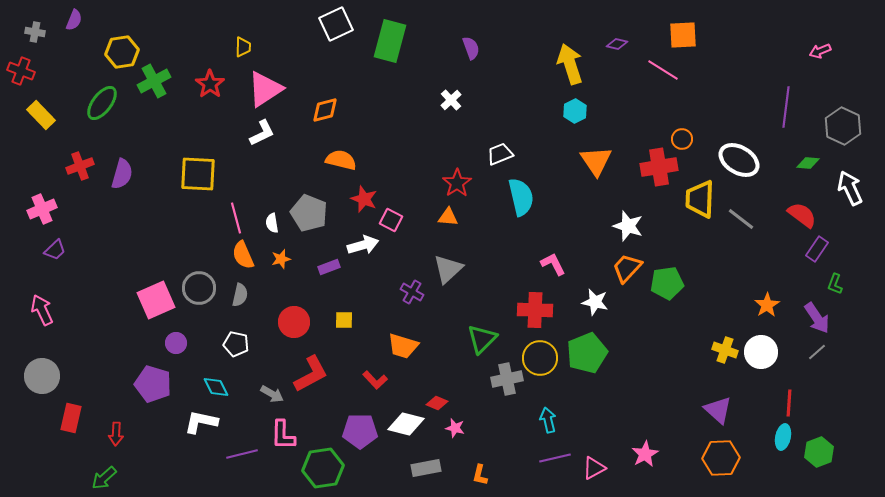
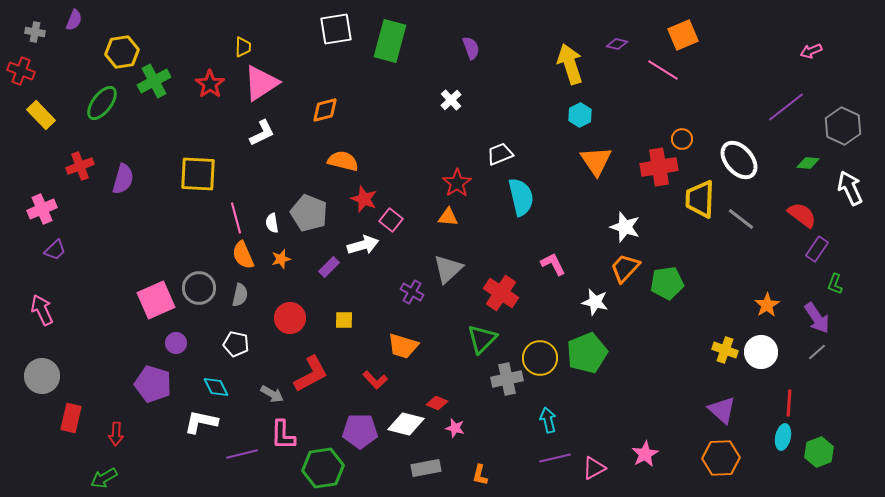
white square at (336, 24): moved 5 px down; rotated 16 degrees clockwise
orange square at (683, 35): rotated 20 degrees counterclockwise
pink arrow at (820, 51): moved 9 px left
pink triangle at (265, 89): moved 4 px left, 6 px up
purple line at (786, 107): rotated 45 degrees clockwise
cyan hexagon at (575, 111): moved 5 px right, 4 px down
orange semicircle at (341, 160): moved 2 px right, 1 px down
white ellipse at (739, 160): rotated 18 degrees clockwise
purple semicircle at (122, 174): moved 1 px right, 5 px down
pink square at (391, 220): rotated 10 degrees clockwise
white star at (628, 226): moved 3 px left, 1 px down
purple rectangle at (329, 267): rotated 25 degrees counterclockwise
orange trapezoid at (627, 268): moved 2 px left
red cross at (535, 310): moved 34 px left, 17 px up; rotated 32 degrees clockwise
red circle at (294, 322): moved 4 px left, 4 px up
purple triangle at (718, 410): moved 4 px right
green arrow at (104, 478): rotated 12 degrees clockwise
